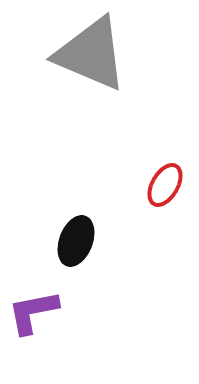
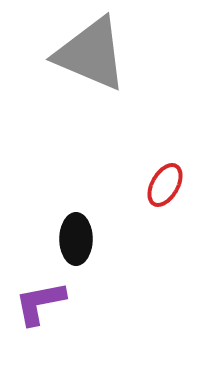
black ellipse: moved 2 px up; rotated 21 degrees counterclockwise
purple L-shape: moved 7 px right, 9 px up
